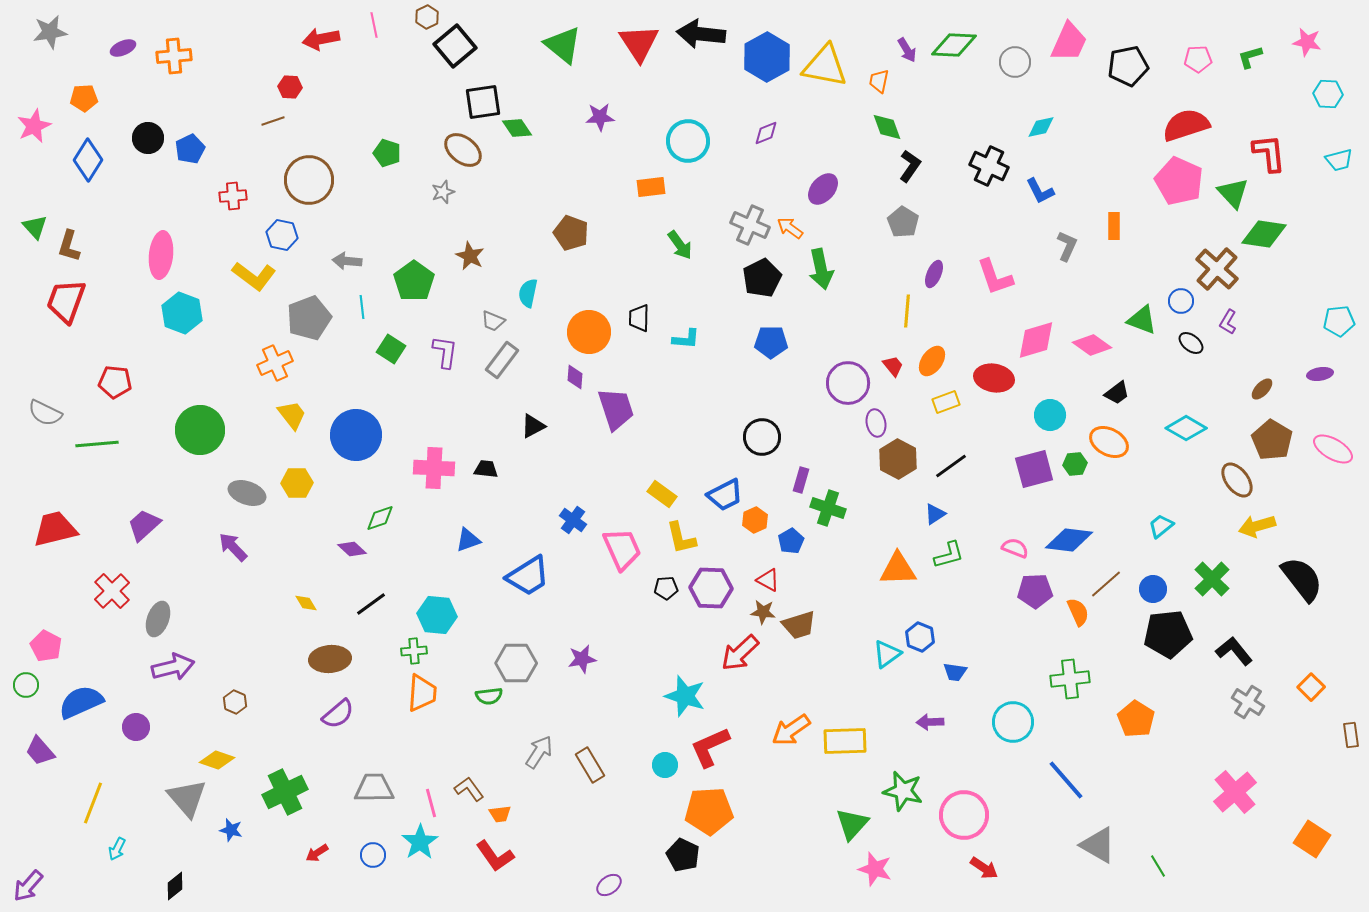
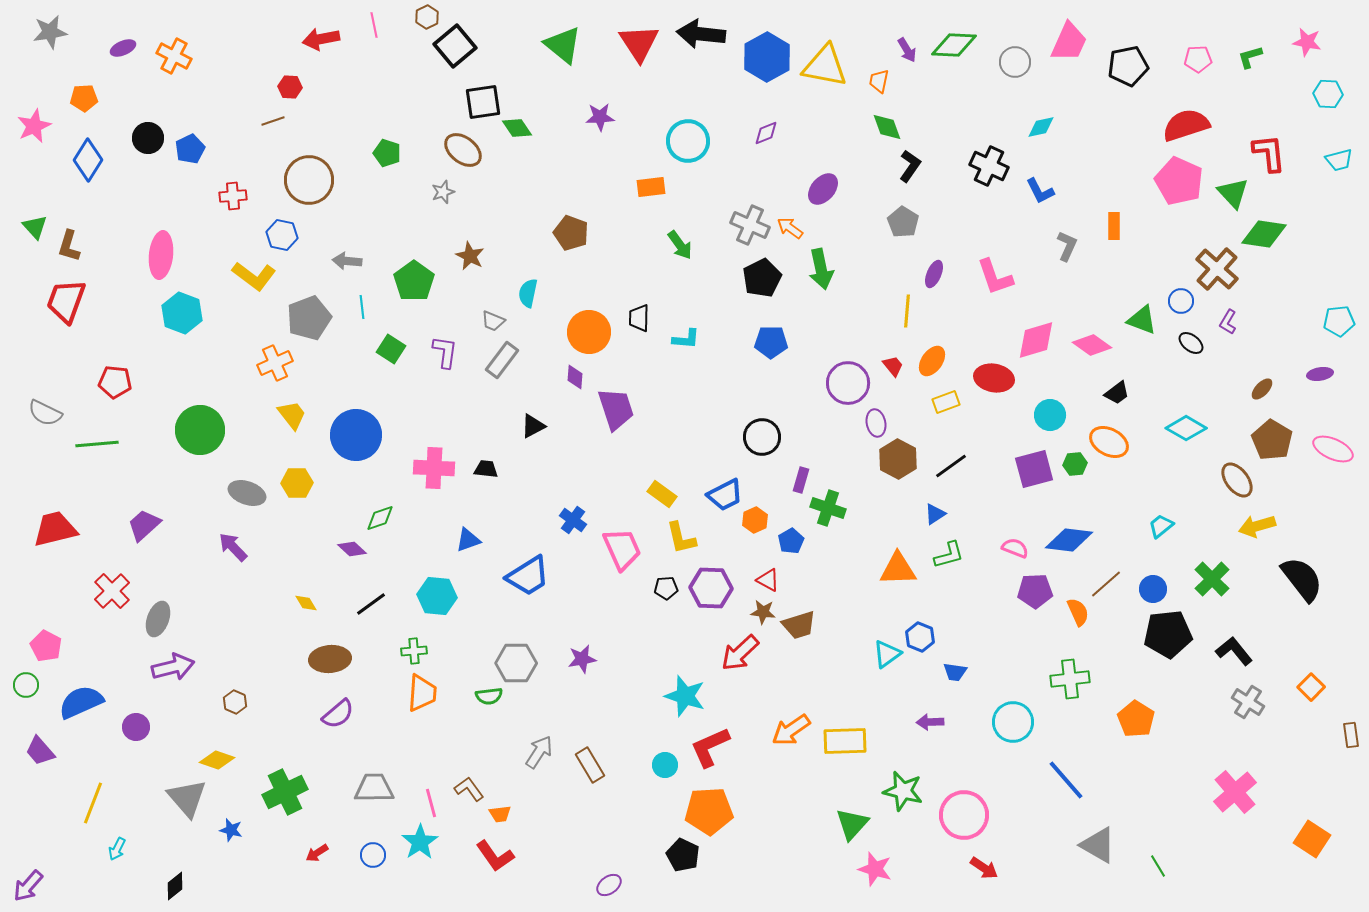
orange cross at (174, 56): rotated 32 degrees clockwise
pink ellipse at (1333, 449): rotated 6 degrees counterclockwise
cyan hexagon at (437, 615): moved 19 px up
